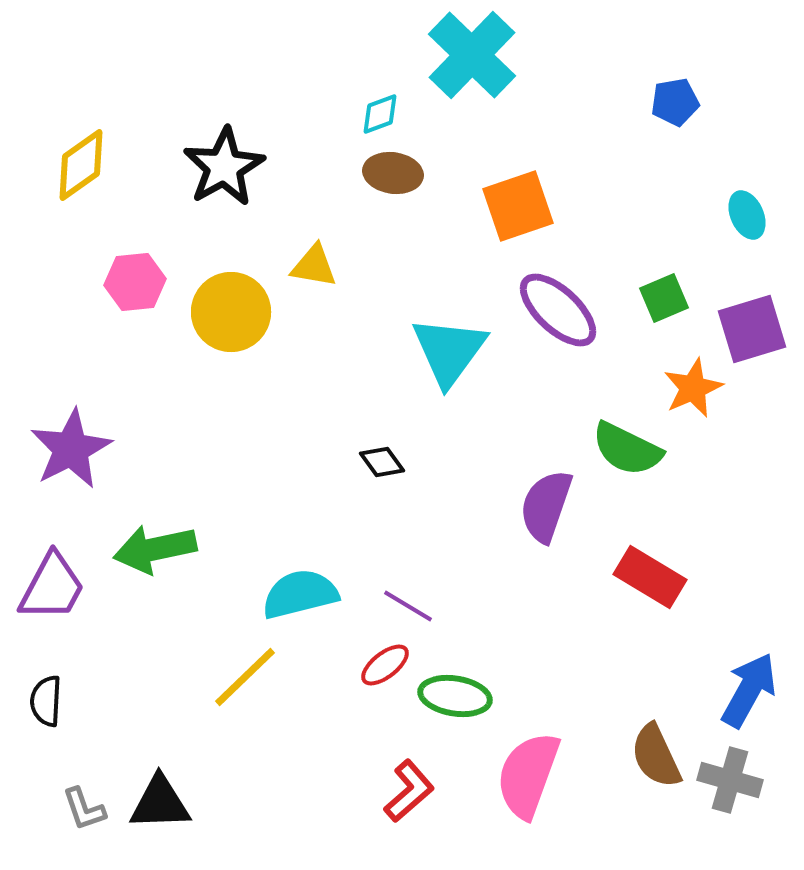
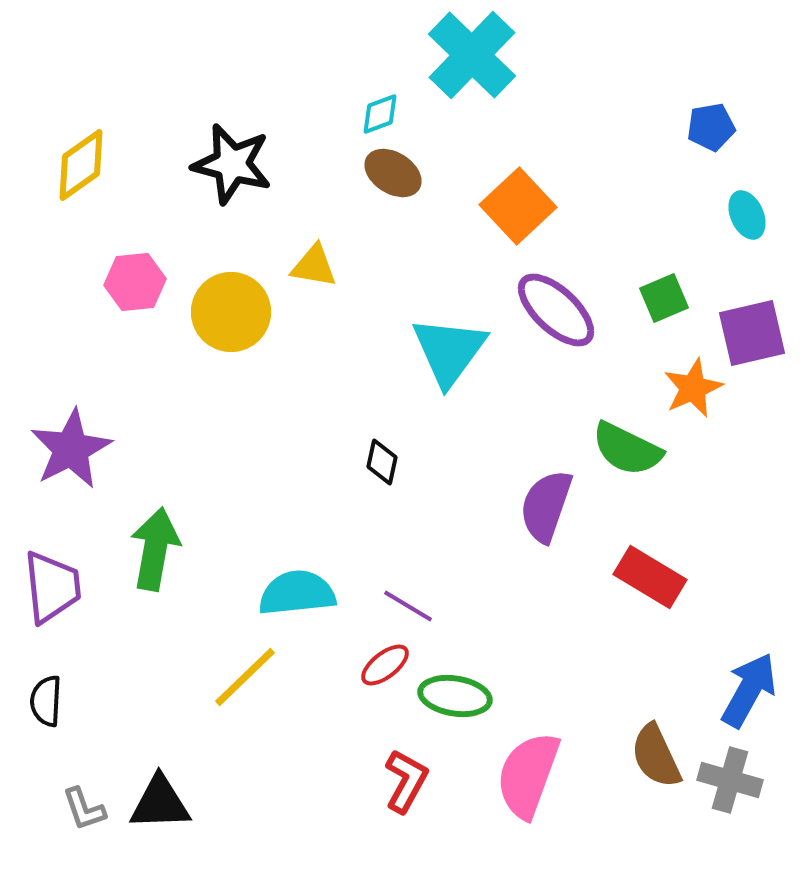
blue pentagon: moved 36 px right, 25 px down
black star: moved 8 px right, 3 px up; rotated 28 degrees counterclockwise
brown ellipse: rotated 24 degrees clockwise
orange square: rotated 24 degrees counterclockwise
purple ellipse: moved 2 px left
purple square: moved 4 px down; rotated 4 degrees clockwise
black diamond: rotated 48 degrees clockwise
green arrow: rotated 112 degrees clockwise
purple trapezoid: rotated 34 degrees counterclockwise
cyan semicircle: moved 3 px left, 1 px up; rotated 8 degrees clockwise
red L-shape: moved 3 px left, 10 px up; rotated 20 degrees counterclockwise
